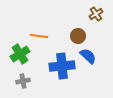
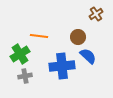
brown circle: moved 1 px down
gray cross: moved 2 px right, 5 px up
